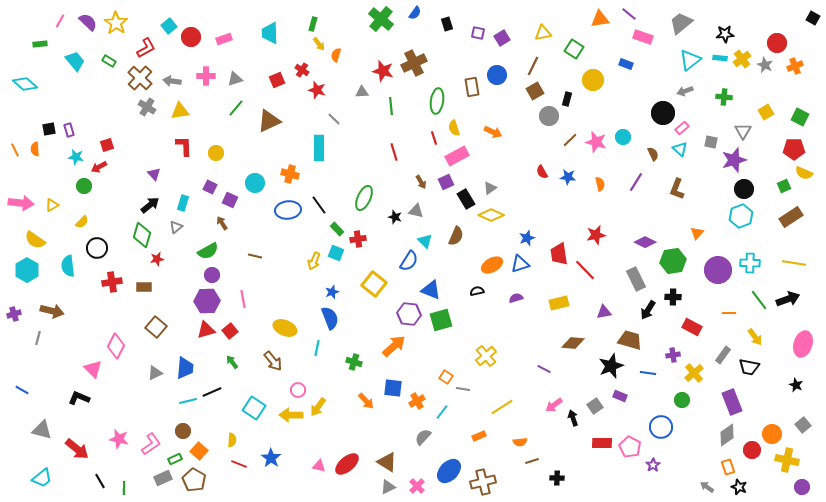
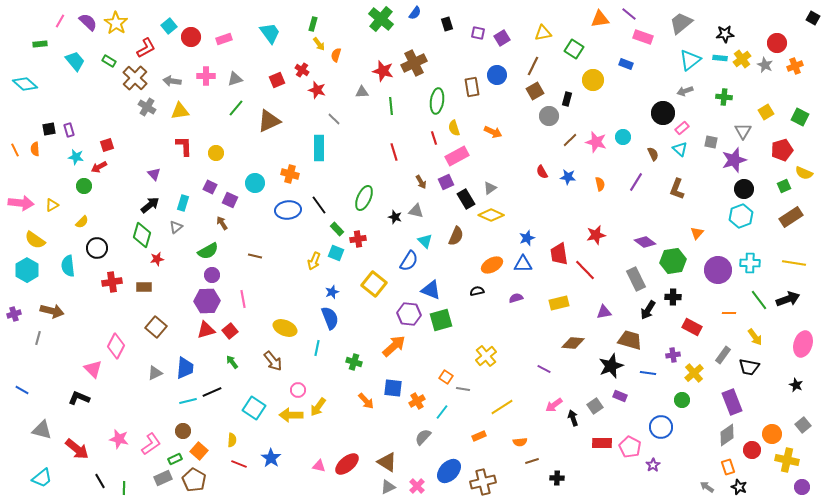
cyan trapezoid at (270, 33): rotated 145 degrees clockwise
brown cross at (140, 78): moved 5 px left
red pentagon at (794, 149): moved 12 px left, 1 px down; rotated 15 degrees counterclockwise
purple diamond at (645, 242): rotated 10 degrees clockwise
blue triangle at (520, 264): moved 3 px right; rotated 18 degrees clockwise
